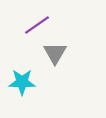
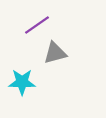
gray triangle: rotated 45 degrees clockwise
